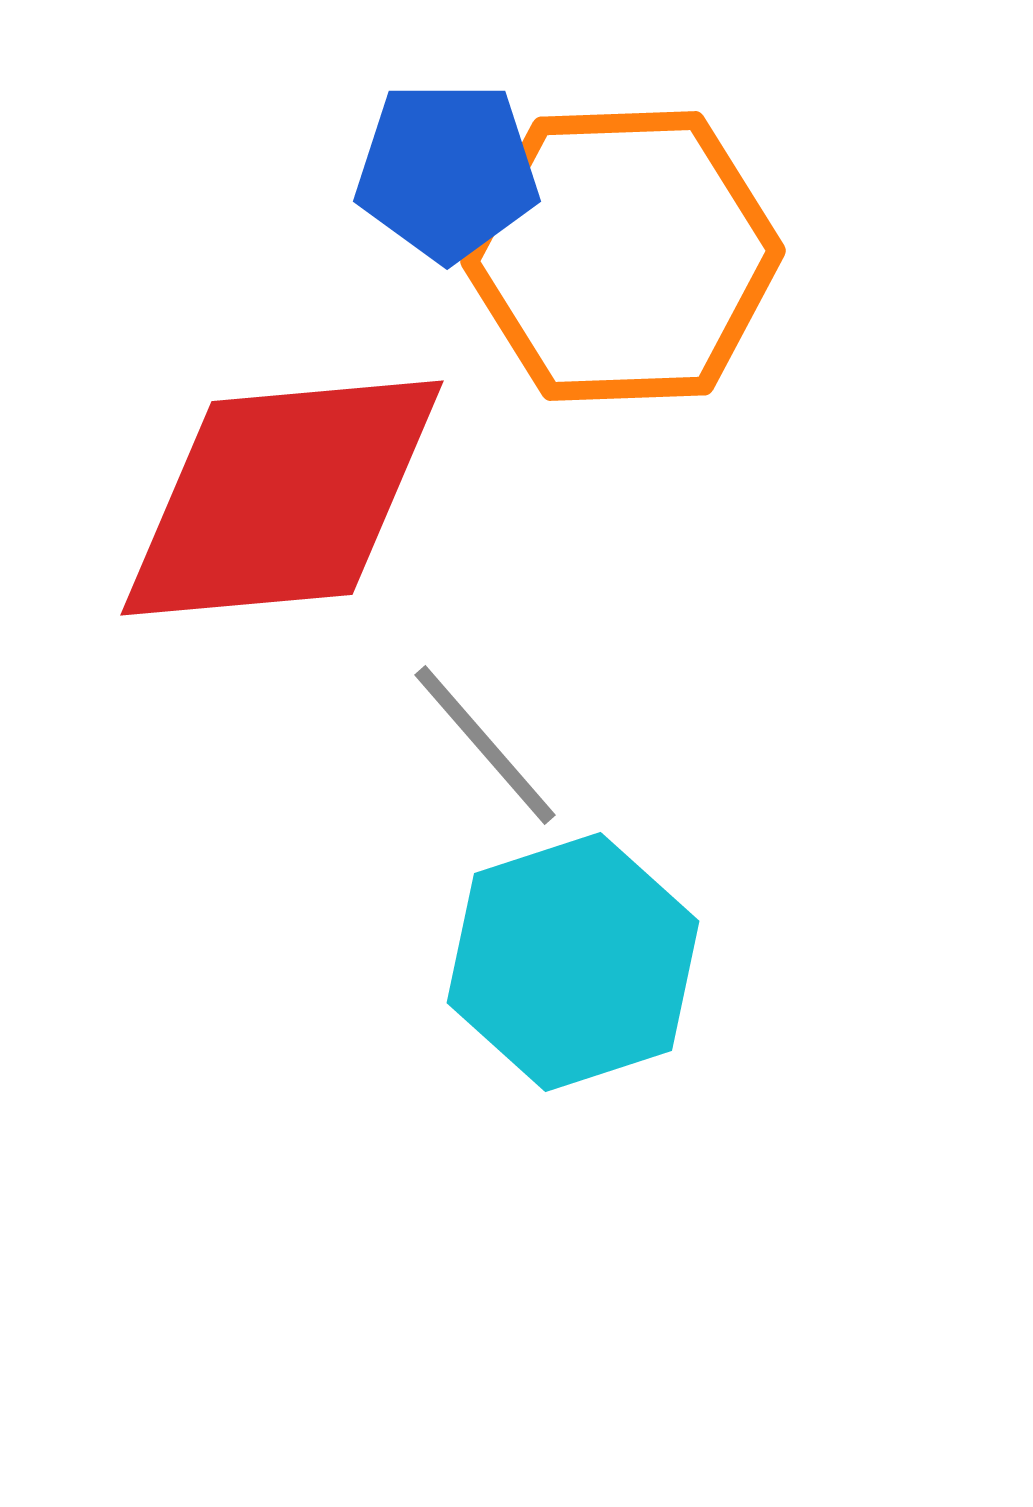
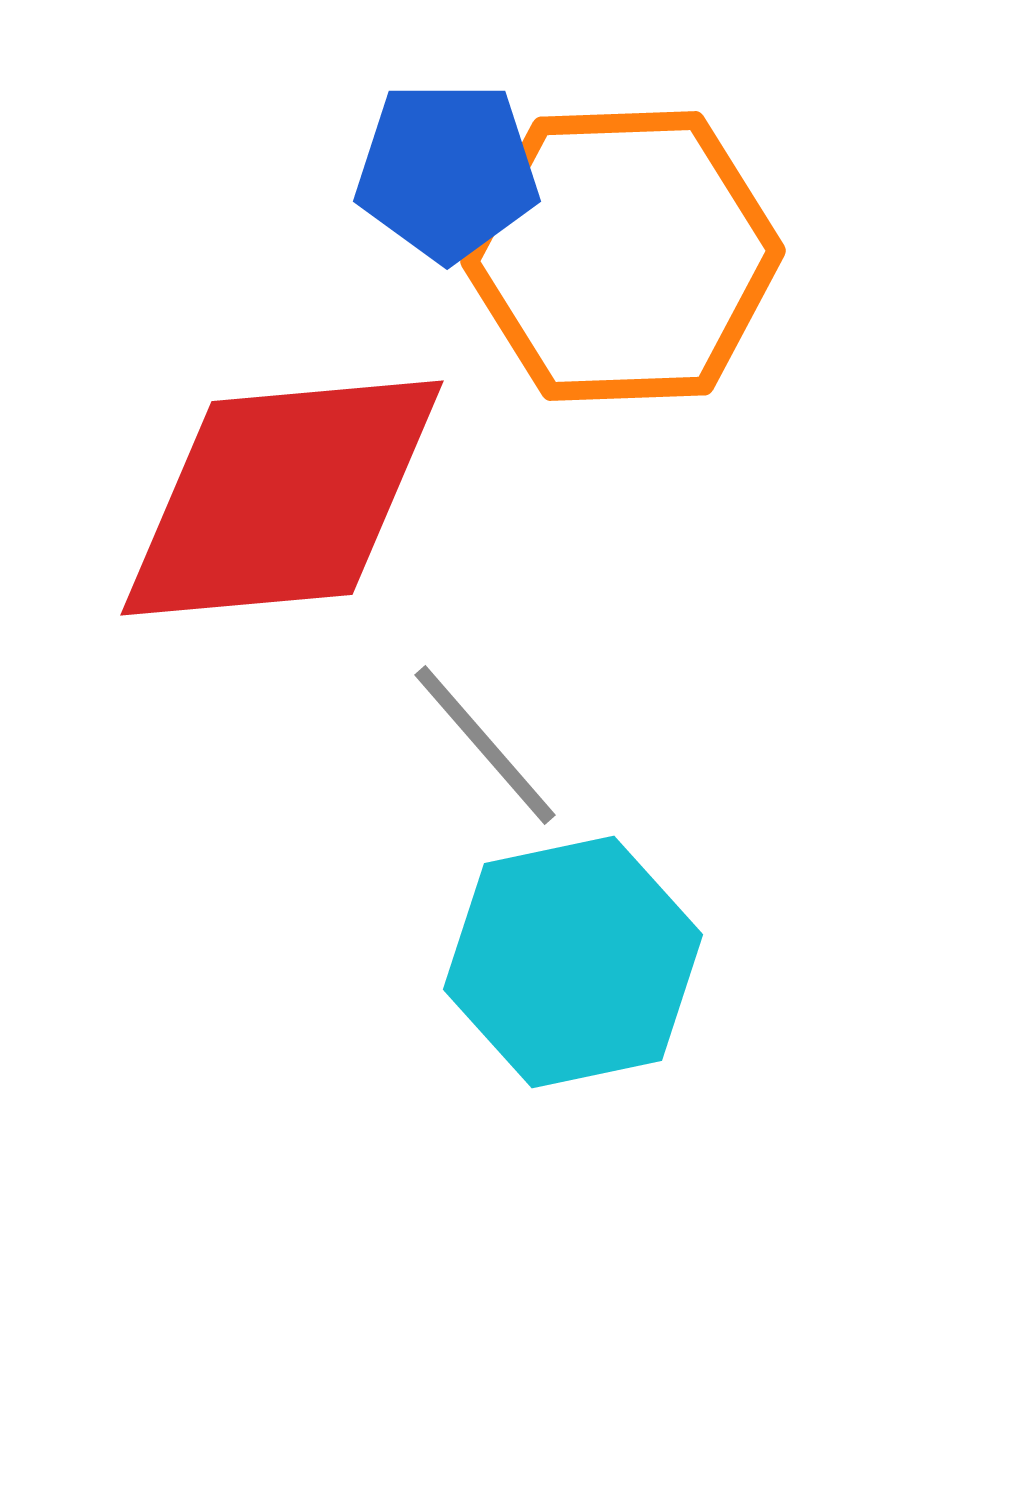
cyan hexagon: rotated 6 degrees clockwise
